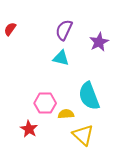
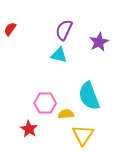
cyan triangle: moved 2 px left, 3 px up
yellow triangle: rotated 20 degrees clockwise
